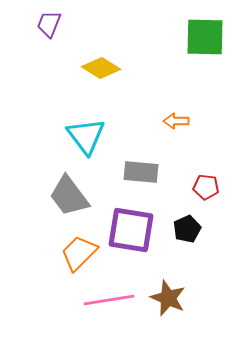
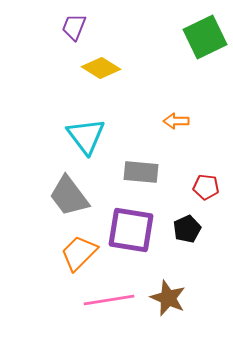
purple trapezoid: moved 25 px right, 3 px down
green square: rotated 27 degrees counterclockwise
